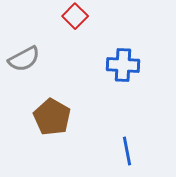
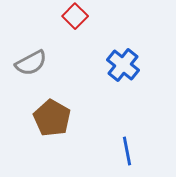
gray semicircle: moved 7 px right, 4 px down
blue cross: rotated 36 degrees clockwise
brown pentagon: moved 1 px down
